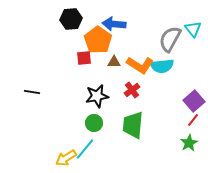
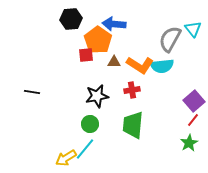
red square: moved 2 px right, 3 px up
red cross: rotated 28 degrees clockwise
green circle: moved 4 px left, 1 px down
